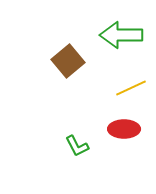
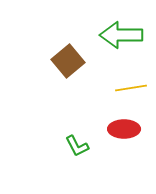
yellow line: rotated 16 degrees clockwise
